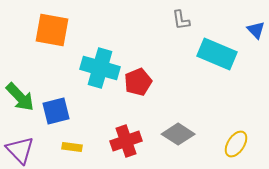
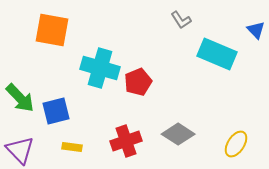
gray L-shape: rotated 25 degrees counterclockwise
green arrow: moved 1 px down
